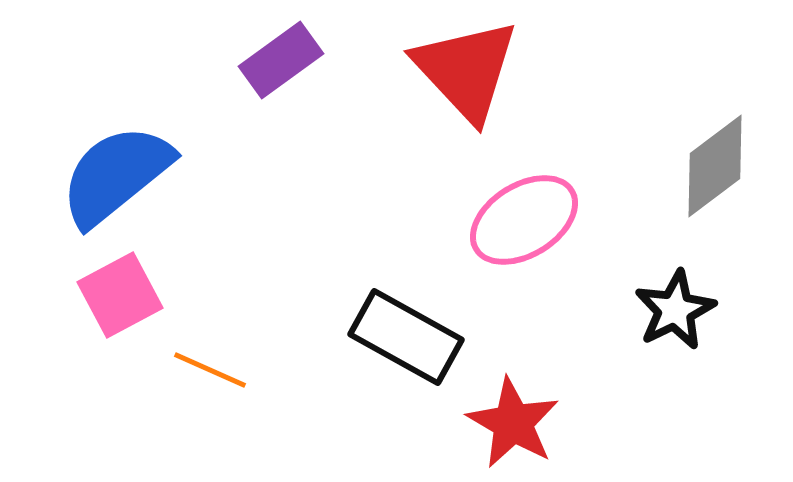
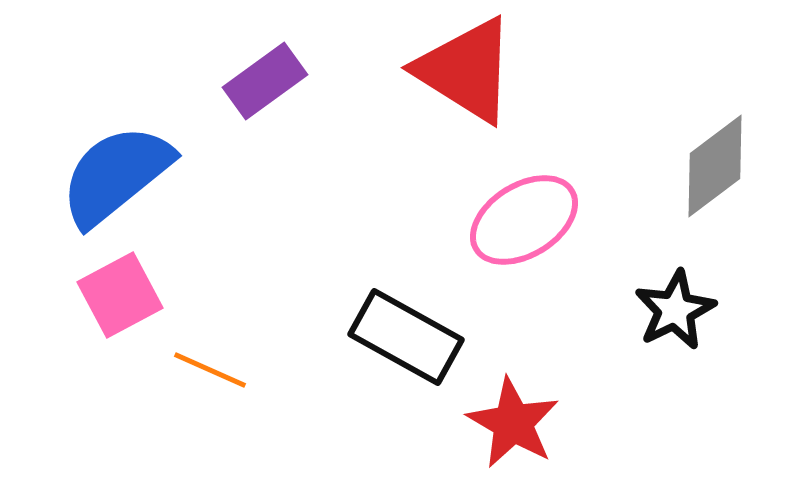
purple rectangle: moved 16 px left, 21 px down
red triangle: rotated 15 degrees counterclockwise
